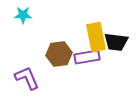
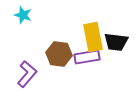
cyan star: rotated 18 degrees clockwise
yellow rectangle: moved 3 px left
brown hexagon: rotated 15 degrees clockwise
purple L-shape: moved 4 px up; rotated 64 degrees clockwise
